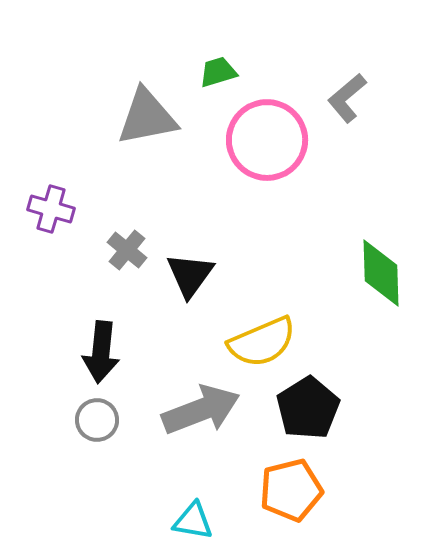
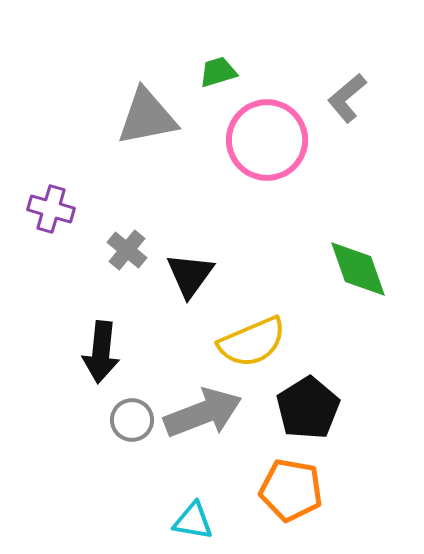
green diamond: moved 23 px left, 4 px up; rotated 18 degrees counterclockwise
yellow semicircle: moved 10 px left
gray arrow: moved 2 px right, 3 px down
gray circle: moved 35 px right
orange pentagon: rotated 24 degrees clockwise
